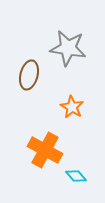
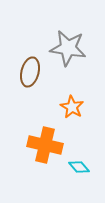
brown ellipse: moved 1 px right, 3 px up
orange cross: moved 5 px up; rotated 16 degrees counterclockwise
cyan diamond: moved 3 px right, 9 px up
